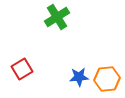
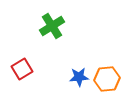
green cross: moved 5 px left, 9 px down
